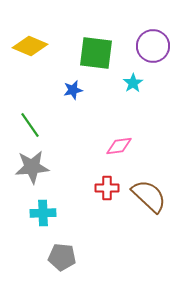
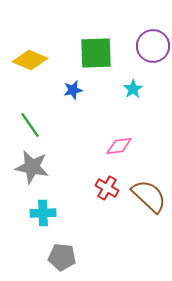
yellow diamond: moved 14 px down
green square: rotated 9 degrees counterclockwise
cyan star: moved 6 px down
gray star: rotated 16 degrees clockwise
red cross: rotated 30 degrees clockwise
